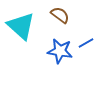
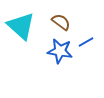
brown semicircle: moved 1 px right, 7 px down
blue line: moved 1 px up
